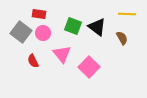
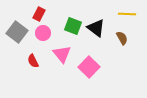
red rectangle: rotated 72 degrees counterclockwise
black triangle: moved 1 px left, 1 px down
gray square: moved 4 px left
